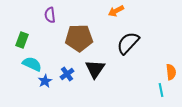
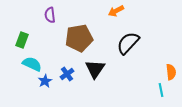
brown pentagon: rotated 8 degrees counterclockwise
